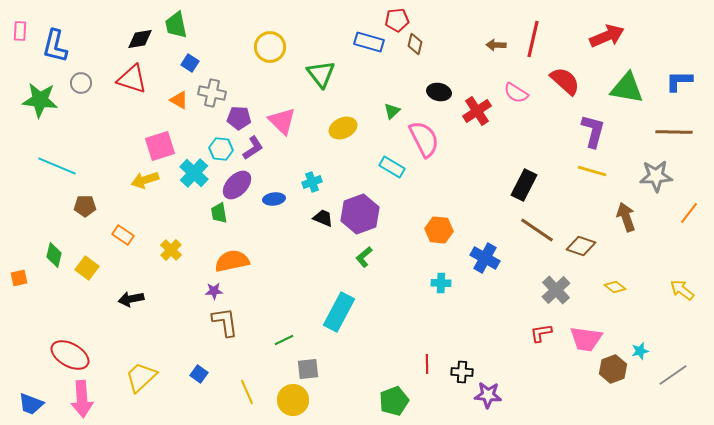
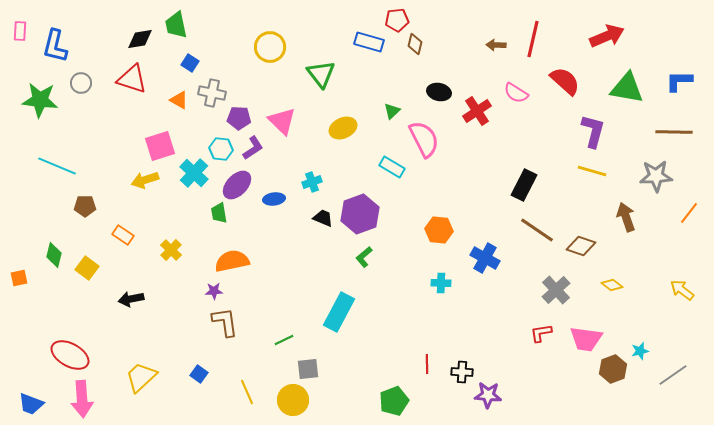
yellow diamond at (615, 287): moved 3 px left, 2 px up
